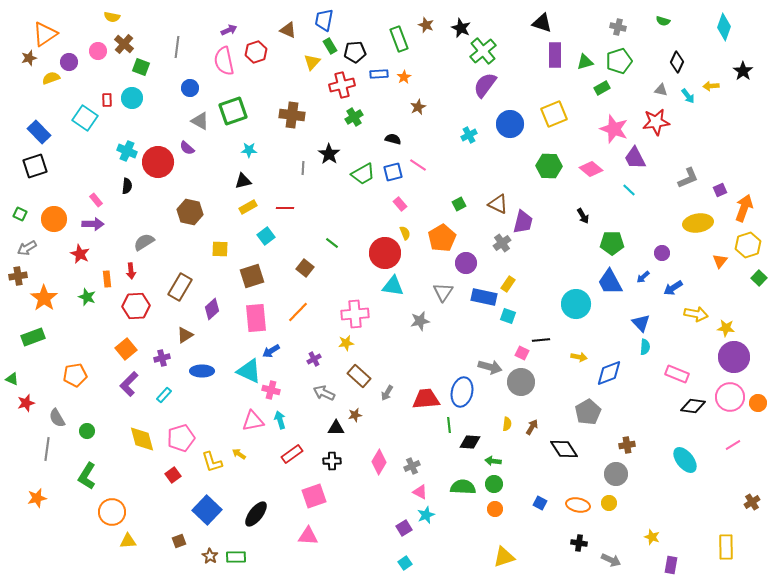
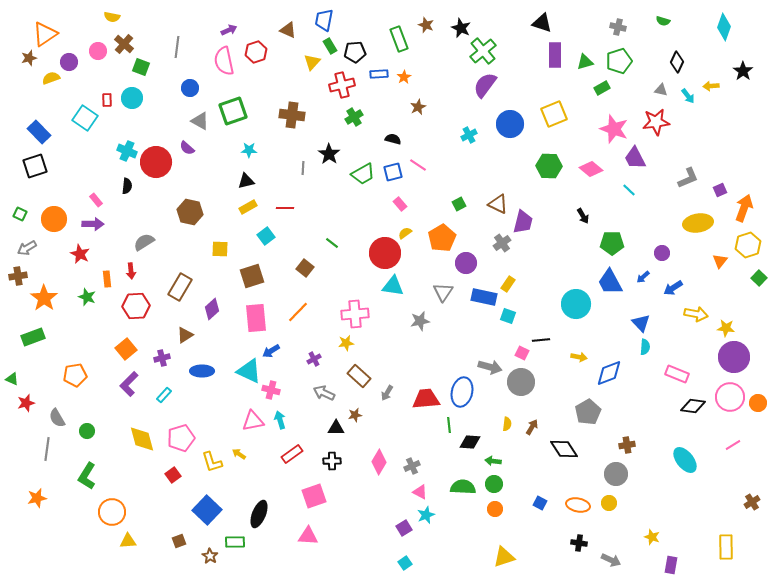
red circle at (158, 162): moved 2 px left
black triangle at (243, 181): moved 3 px right
yellow semicircle at (405, 233): rotated 104 degrees counterclockwise
black ellipse at (256, 514): moved 3 px right; rotated 16 degrees counterclockwise
green rectangle at (236, 557): moved 1 px left, 15 px up
